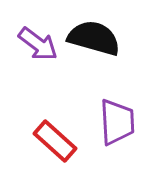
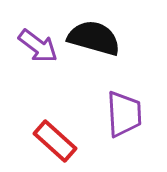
purple arrow: moved 2 px down
purple trapezoid: moved 7 px right, 8 px up
